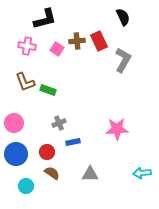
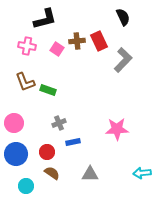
gray L-shape: rotated 15 degrees clockwise
